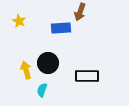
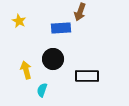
black circle: moved 5 px right, 4 px up
